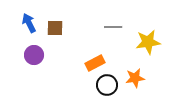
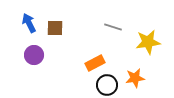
gray line: rotated 18 degrees clockwise
